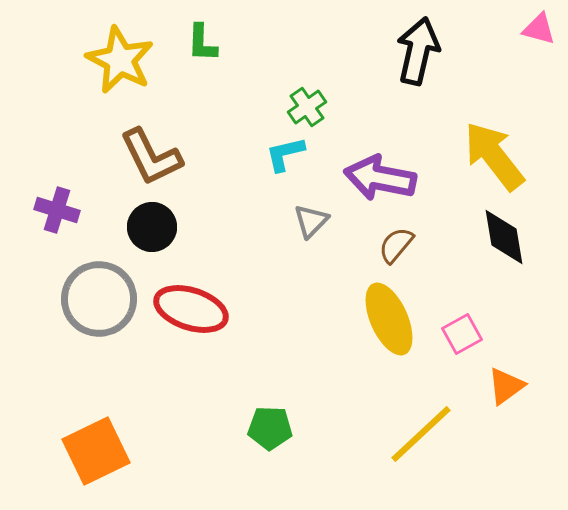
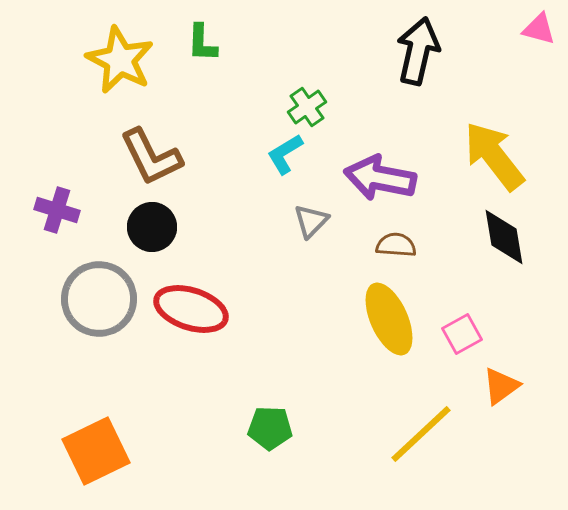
cyan L-shape: rotated 18 degrees counterclockwise
brown semicircle: rotated 54 degrees clockwise
orange triangle: moved 5 px left
